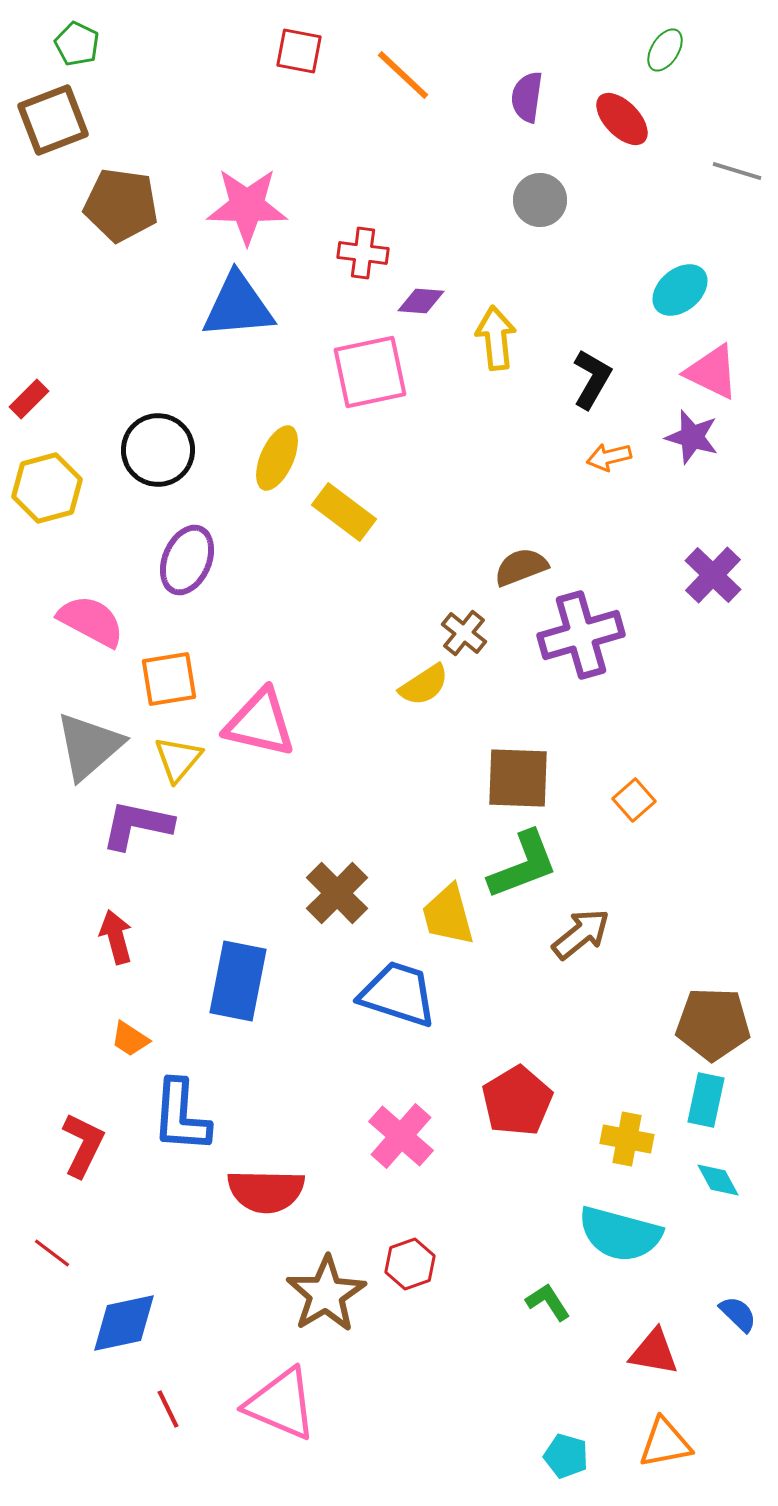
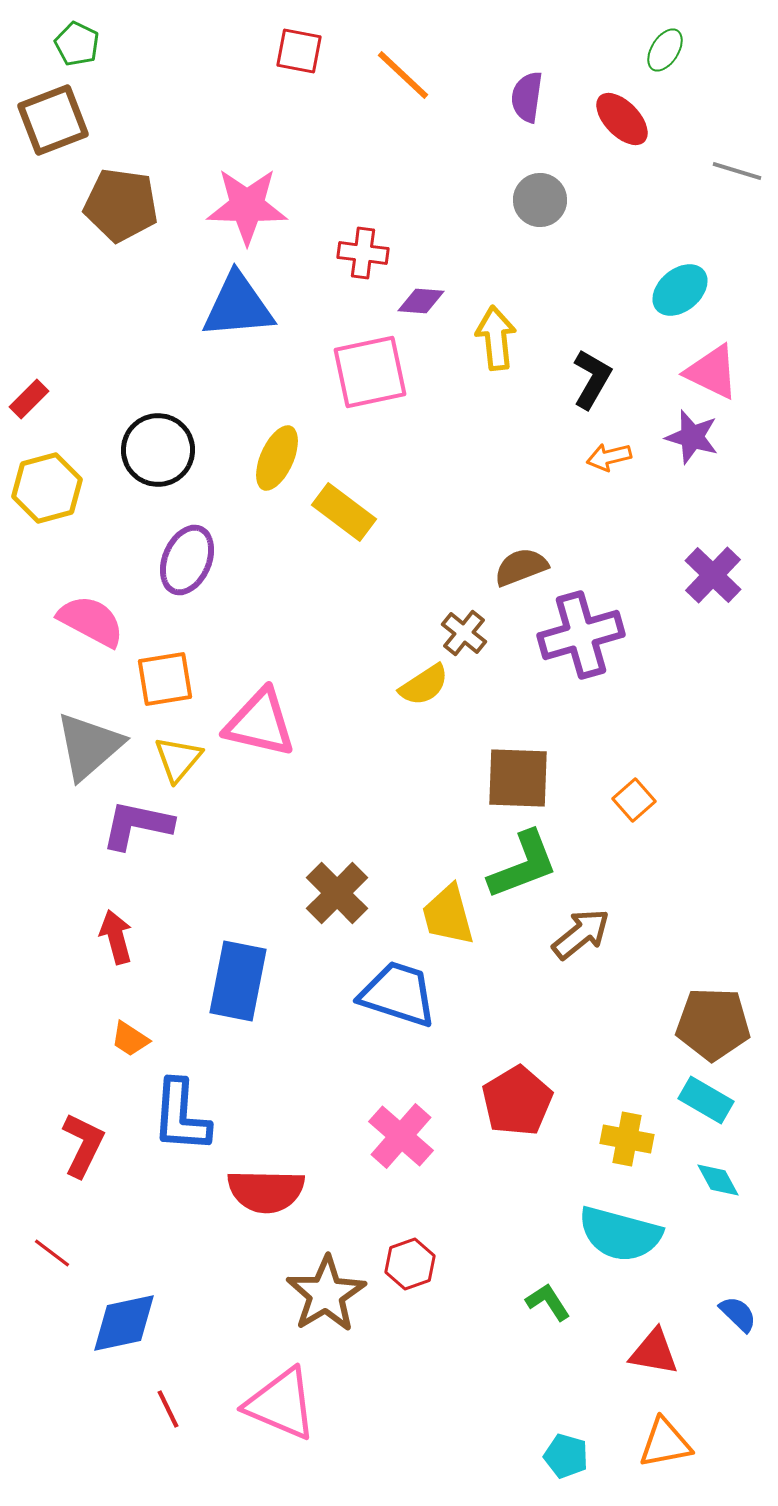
orange square at (169, 679): moved 4 px left
cyan rectangle at (706, 1100): rotated 72 degrees counterclockwise
